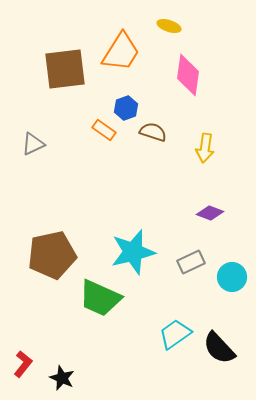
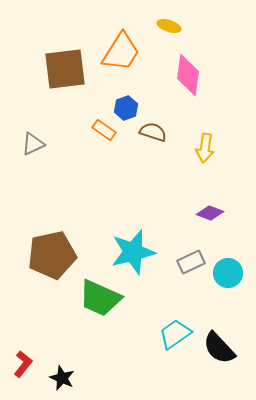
cyan circle: moved 4 px left, 4 px up
